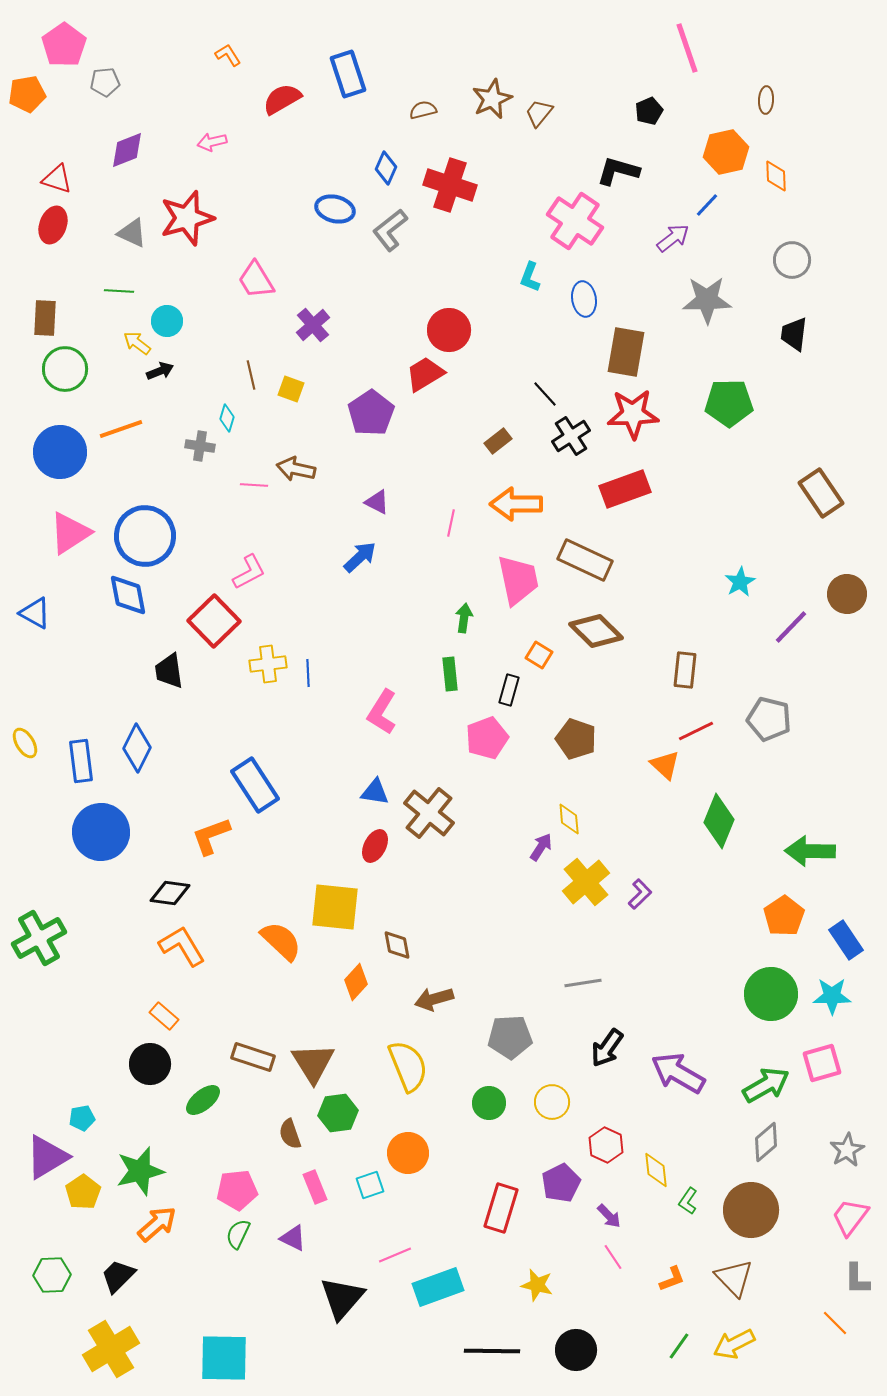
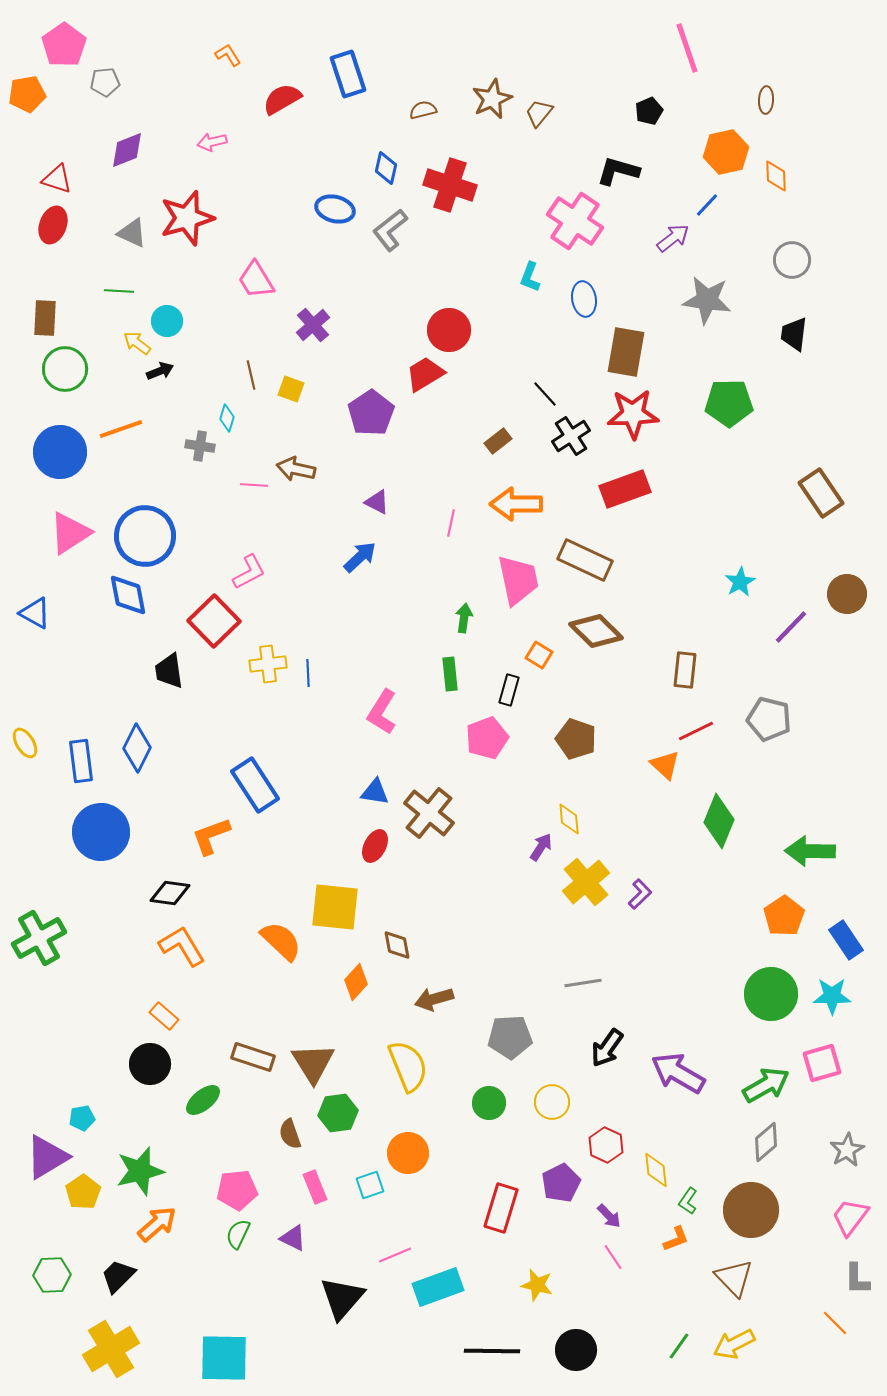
blue diamond at (386, 168): rotated 12 degrees counterclockwise
gray star at (707, 300): rotated 9 degrees clockwise
orange L-shape at (672, 1279): moved 4 px right, 40 px up
